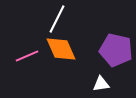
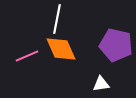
white line: rotated 16 degrees counterclockwise
purple pentagon: moved 5 px up
